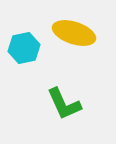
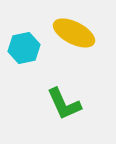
yellow ellipse: rotated 9 degrees clockwise
